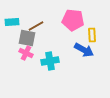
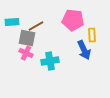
blue arrow: rotated 36 degrees clockwise
